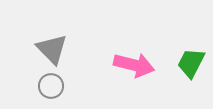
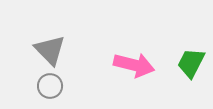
gray triangle: moved 2 px left, 1 px down
gray circle: moved 1 px left
